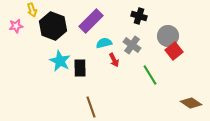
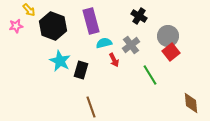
yellow arrow: moved 3 px left; rotated 24 degrees counterclockwise
black cross: rotated 14 degrees clockwise
purple rectangle: rotated 60 degrees counterclockwise
gray cross: moved 1 px left; rotated 18 degrees clockwise
red square: moved 3 px left, 1 px down
black rectangle: moved 1 px right, 2 px down; rotated 18 degrees clockwise
brown diamond: rotated 50 degrees clockwise
